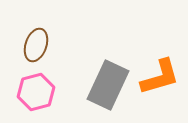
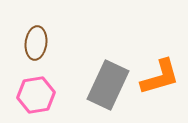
brown ellipse: moved 2 px up; rotated 12 degrees counterclockwise
pink hexagon: moved 3 px down; rotated 6 degrees clockwise
